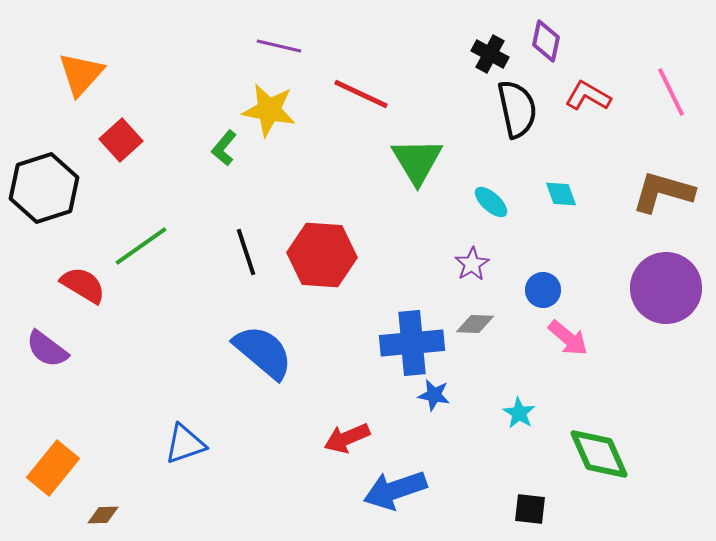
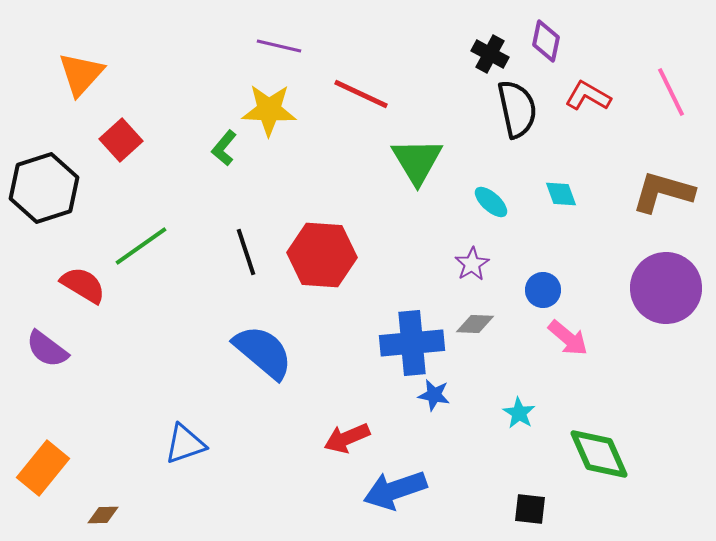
yellow star: rotated 8 degrees counterclockwise
orange rectangle: moved 10 px left
